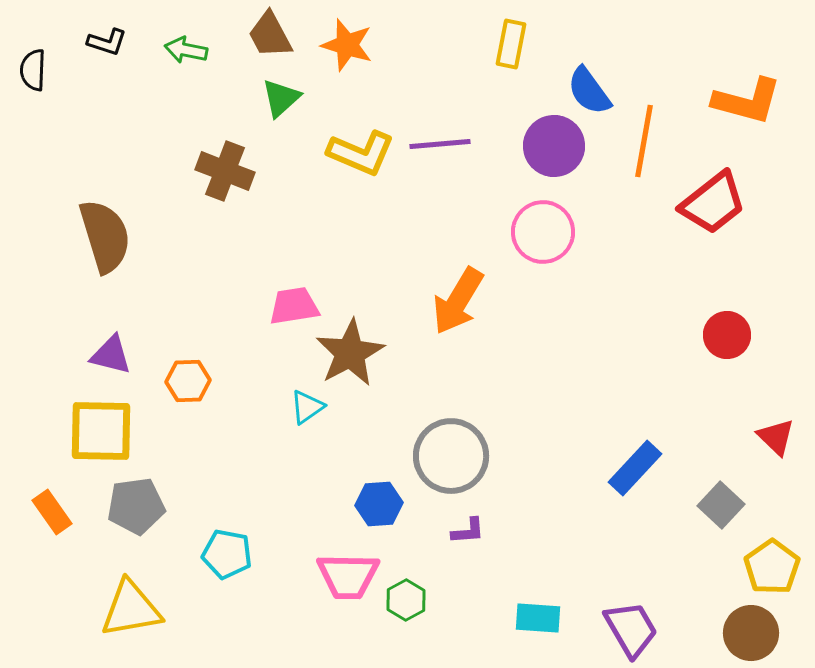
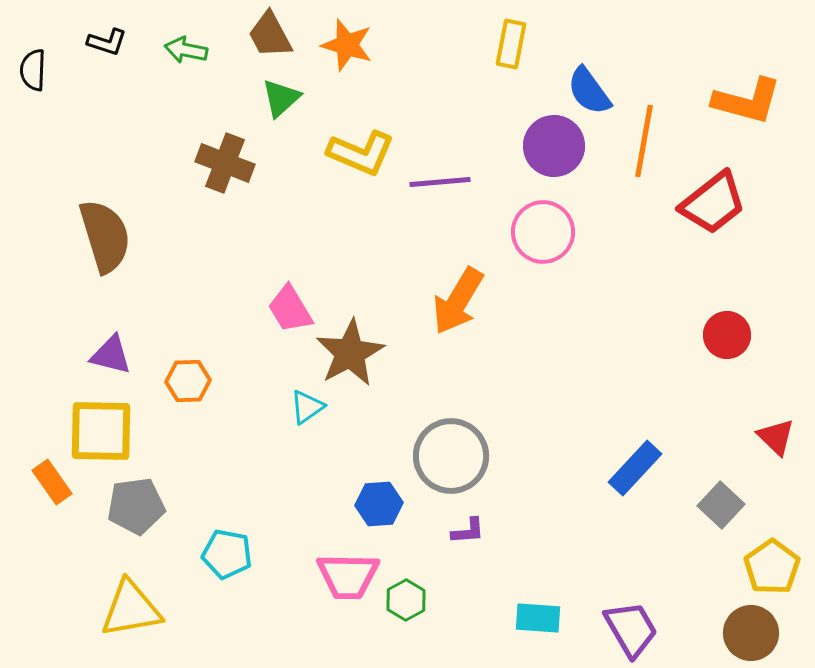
purple line at (440, 144): moved 38 px down
brown cross at (225, 171): moved 8 px up
pink trapezoid at (294, 306): moved 4 px left, 3 px down; rotated 112 degrees counterclockwise
orange rectangle at (52, 512): moved 30 px up
